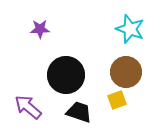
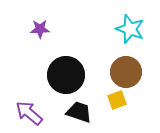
purple arrow: moved 1 px right, 6 px down
